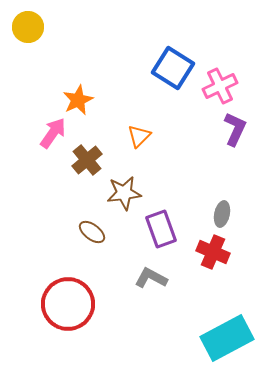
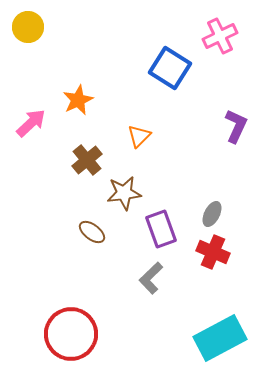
blue square: moved 3 px left
pink cross: moved 50 px up
purple L-shape: moved 1 px right, 3 px up
pink arrow: moved 22 px left, 10 px up; rotated 12 degrees clockwise
gray ellipse: moved 10 px left; rotated 15 degrees clockwise
gray L-shape: rotated 72 degrees counterclockwise
red circle: moved 3 px right, 30 px down
cyan rectangle: moved 7 px left
